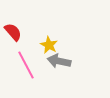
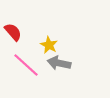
gray arrow: moved 2 px down
pink line: rotated 20 degrees counterclockwise
